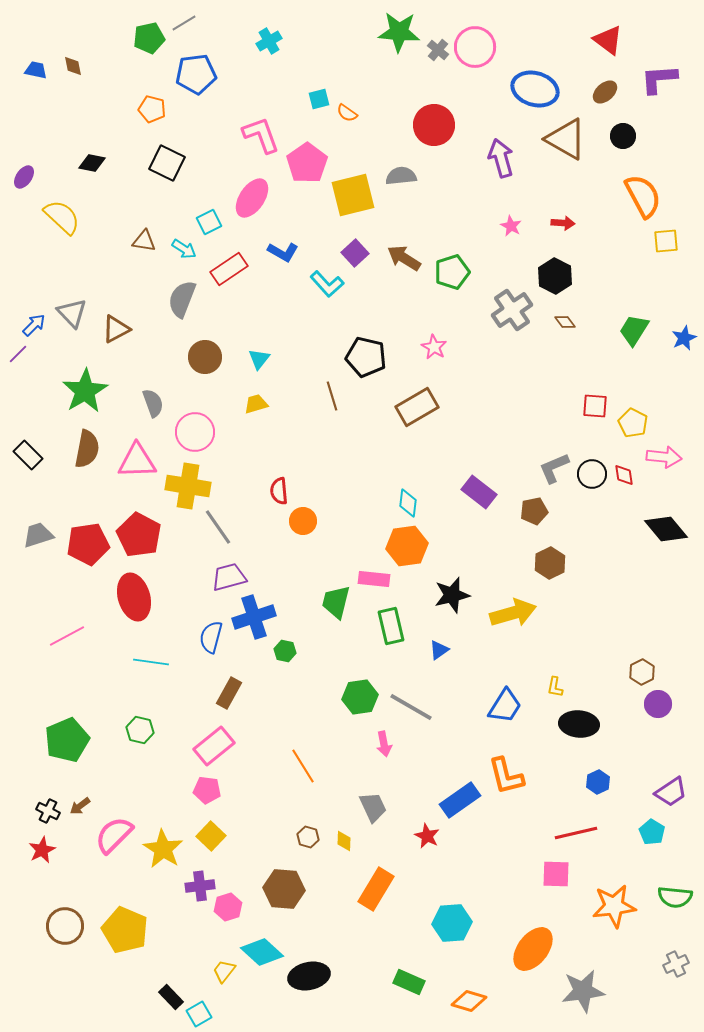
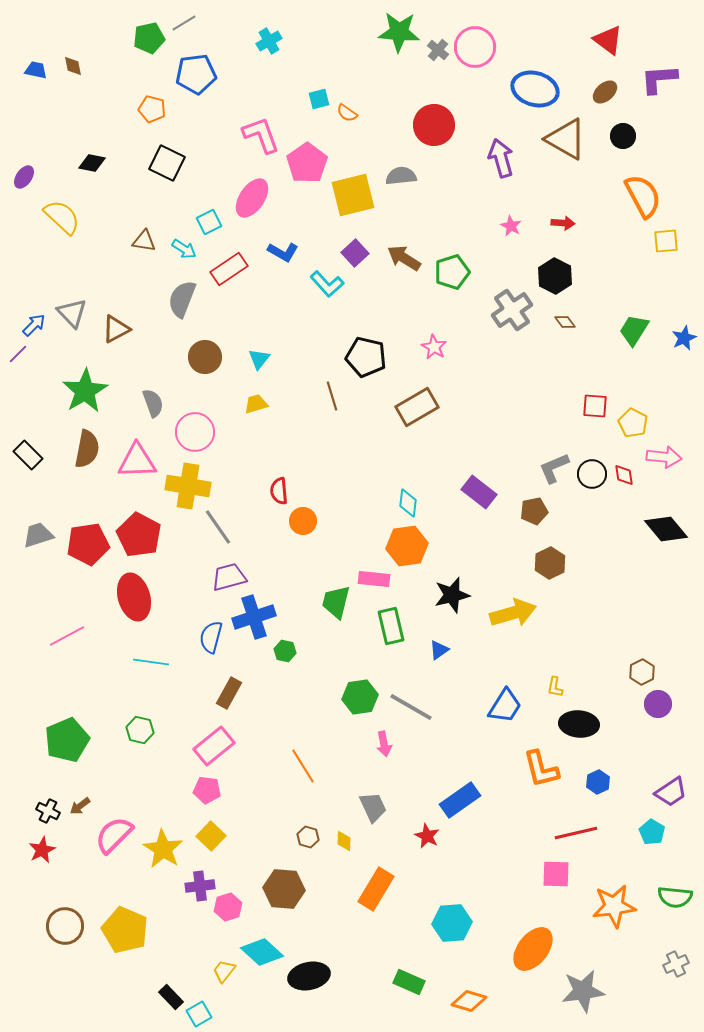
orange L-shape at (506, 776): moved 35 px right, 7 px up
